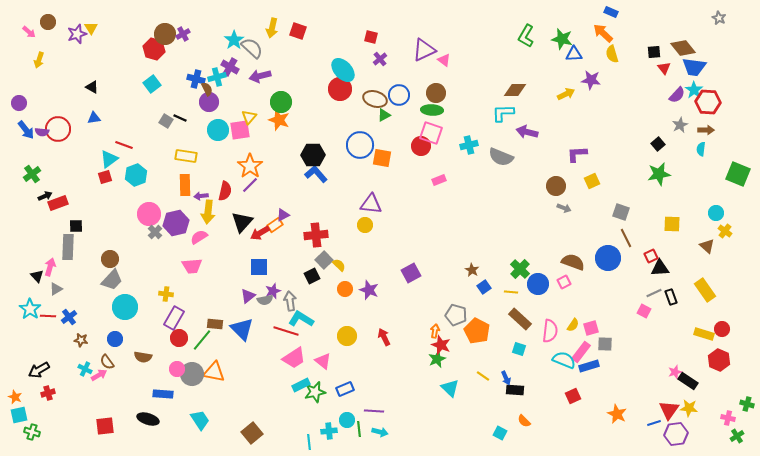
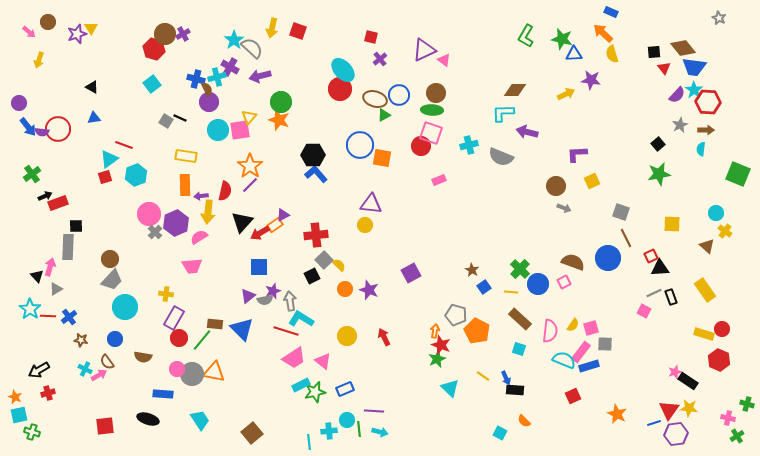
blue arrow at (26, 130): moved 2 px right, 3 px up
purple hexagon at (176, 223): rotated 10 degrees counterclockwise
